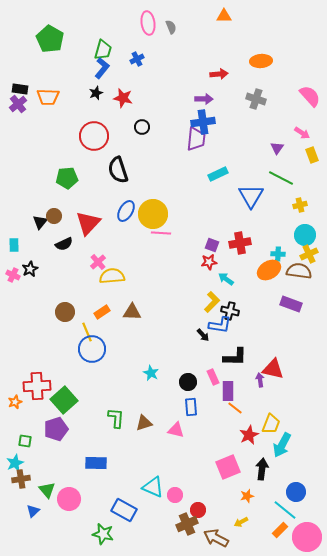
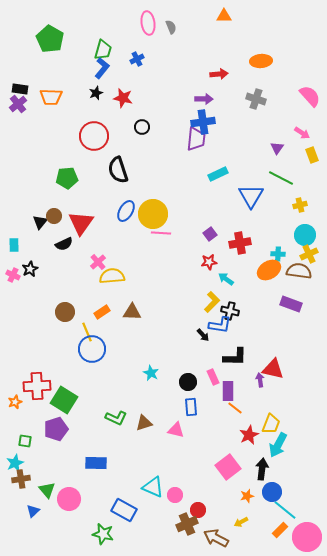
orange trapezoid at (48, 97): moved 3 px right
red triangle at (88, 223): moved 7 px left; rotated 8 degrees counterclockwise
purple square at (212, 245): moved 2 px left, 11 px up; rotated 32 degrees clockwise
green square at (64, 400): rotated 16 degrees counterclockwise
green L-shape at (116, 418): rotated 110 degrees clockwise
cyan arrow at (282, 445): moved 4 px left
pink square at (228, 467): rotated 15 degrees counterclockwise
blue circle at (296, 492): moved 24 px left
